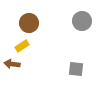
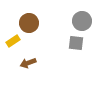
yellow rectangle: moved 9 px left, 5 px up
brown arrow: moved 16 px right, 1 px up; rotated 28 degrees counterclockwise
gray square: moved 26 px up
